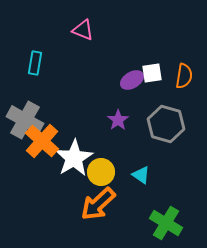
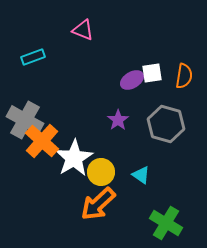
cyan rectangle: moved 2 px left, 6 px up; rotated 60 degrees clockwise
